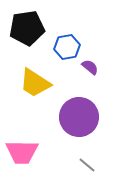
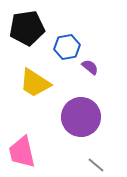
purple circle: moved 2 px right
pink trapezoid: rotated 76 degrees clockwise
gray line: moved 9 px right
